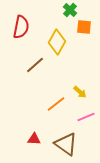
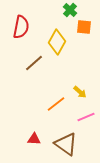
brown line: moved 1 px left, 2 px up
